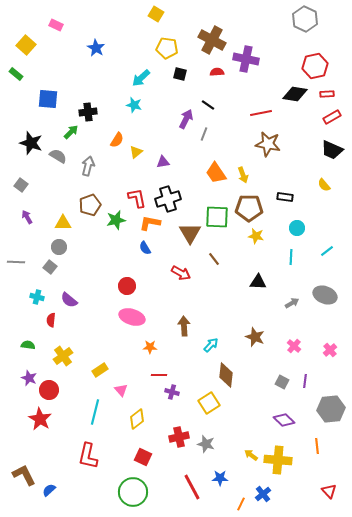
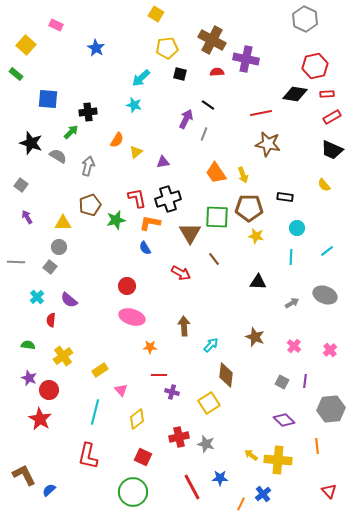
yellow pentagon at (167, 48): rotated 15 degrees counterclockwise
cyan cross at (37, 297): rotated 32 degrees clockwise
